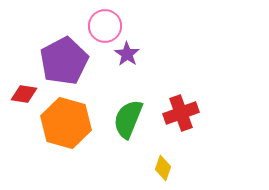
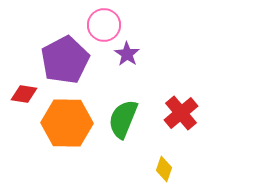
pink circle: moved 1 px left, 1 px up
purple pentagon: moved 1 px right, 1 px up
red cross: rotated 20 degrees counterclockwise
green semicircle: moved 5 px left
orange hexagon: moved 1 px right; rotated 15 degrees counterclockwise
yellow diamond: moved 1 px right, 1 px down
